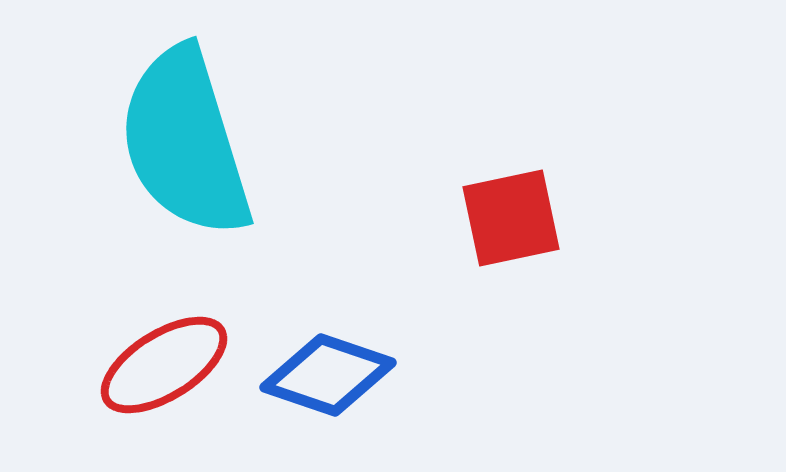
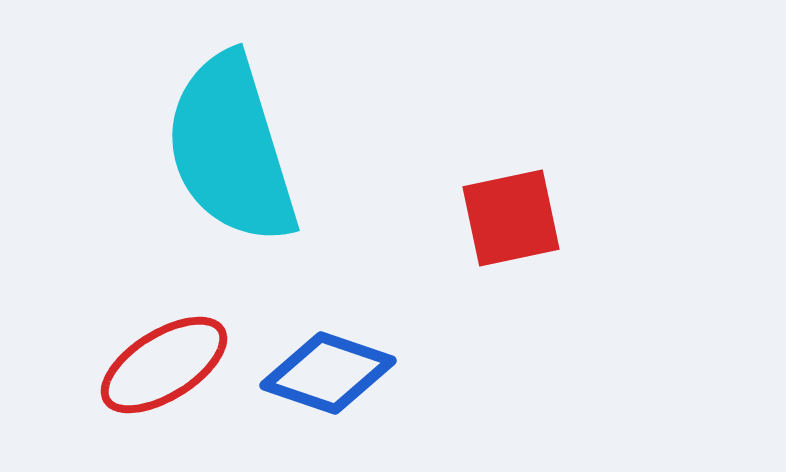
cyan semicircle: moved 46 px right, 7 px down
blue diamond: moved 2 px up
